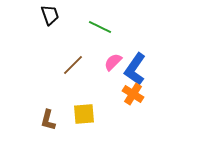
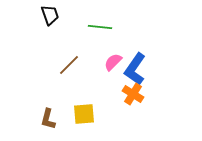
green line: rotated 20 degrees counterclockwise
brown line: moved 4 px left
brown L-shape: moved 1 px up
